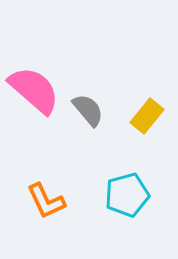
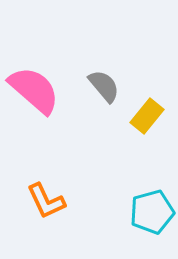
gray semicircle: moved 16 px right, 24 px up
cyan pentagon: moved 25 px right, 17 px down
